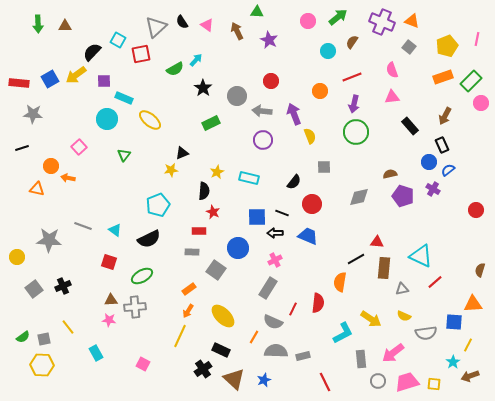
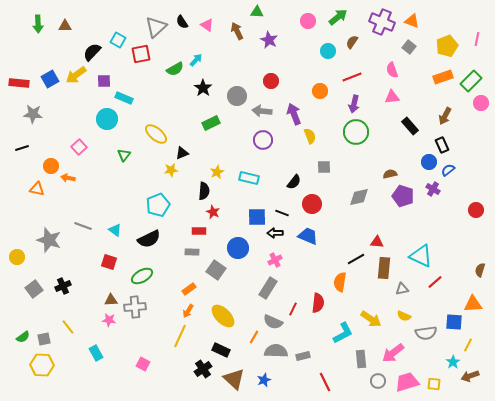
yellow ellipse at (150, 120): moved 6 px right, 14 px down
gray star at (49, 240): rotated 15 degrees clockwise
